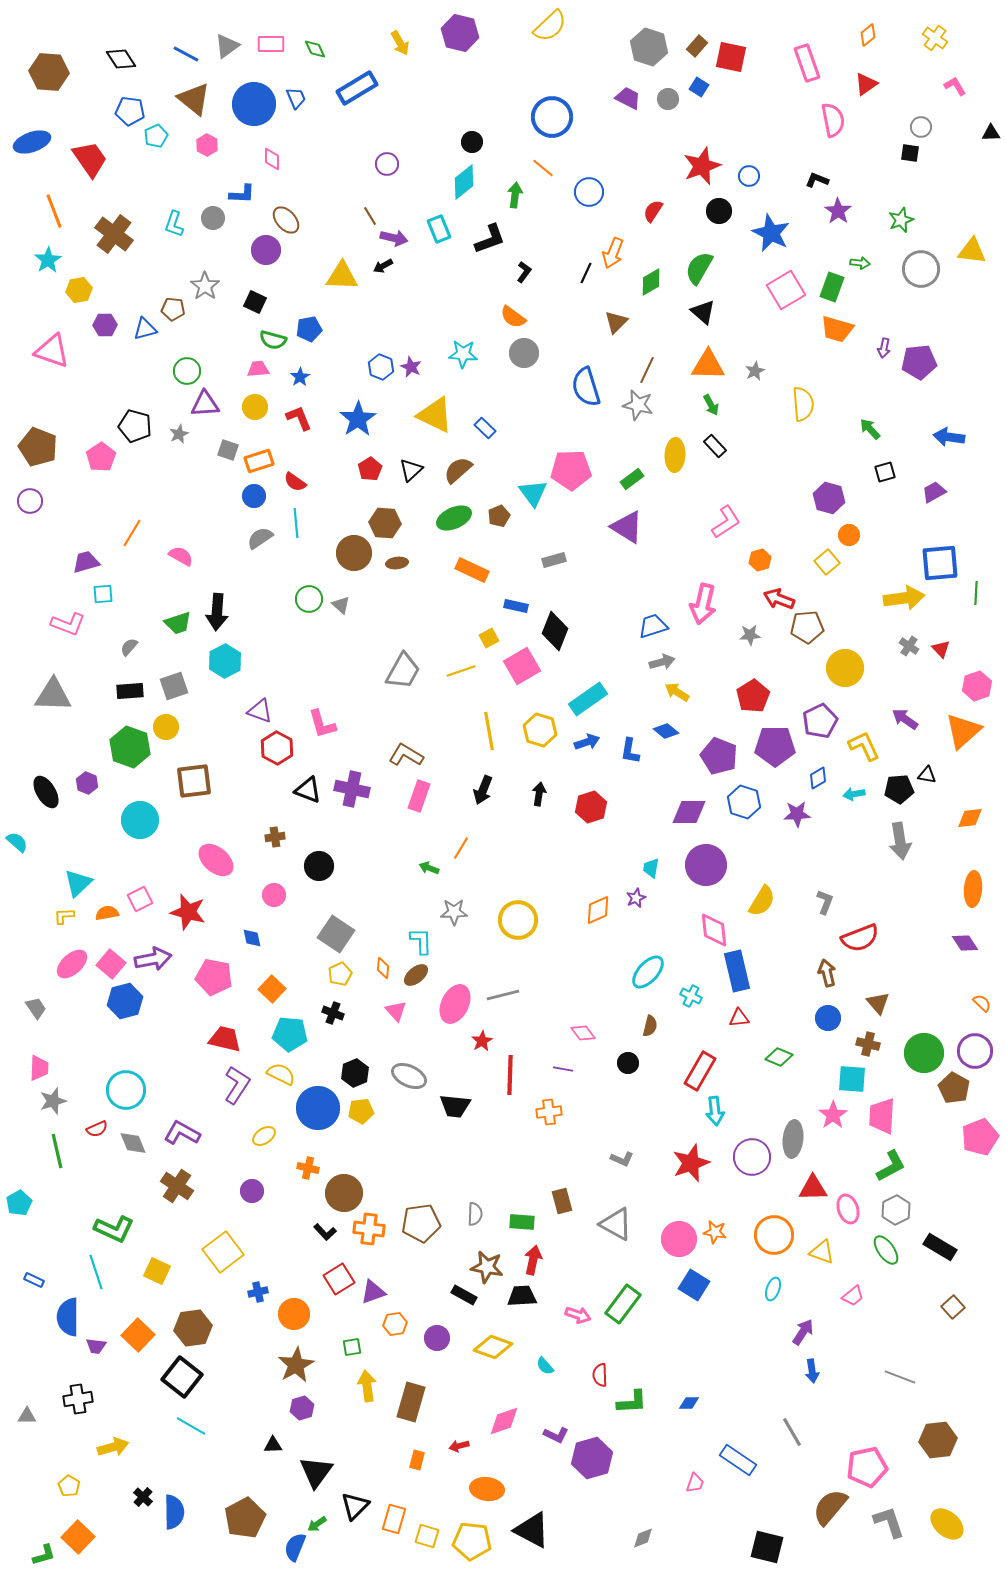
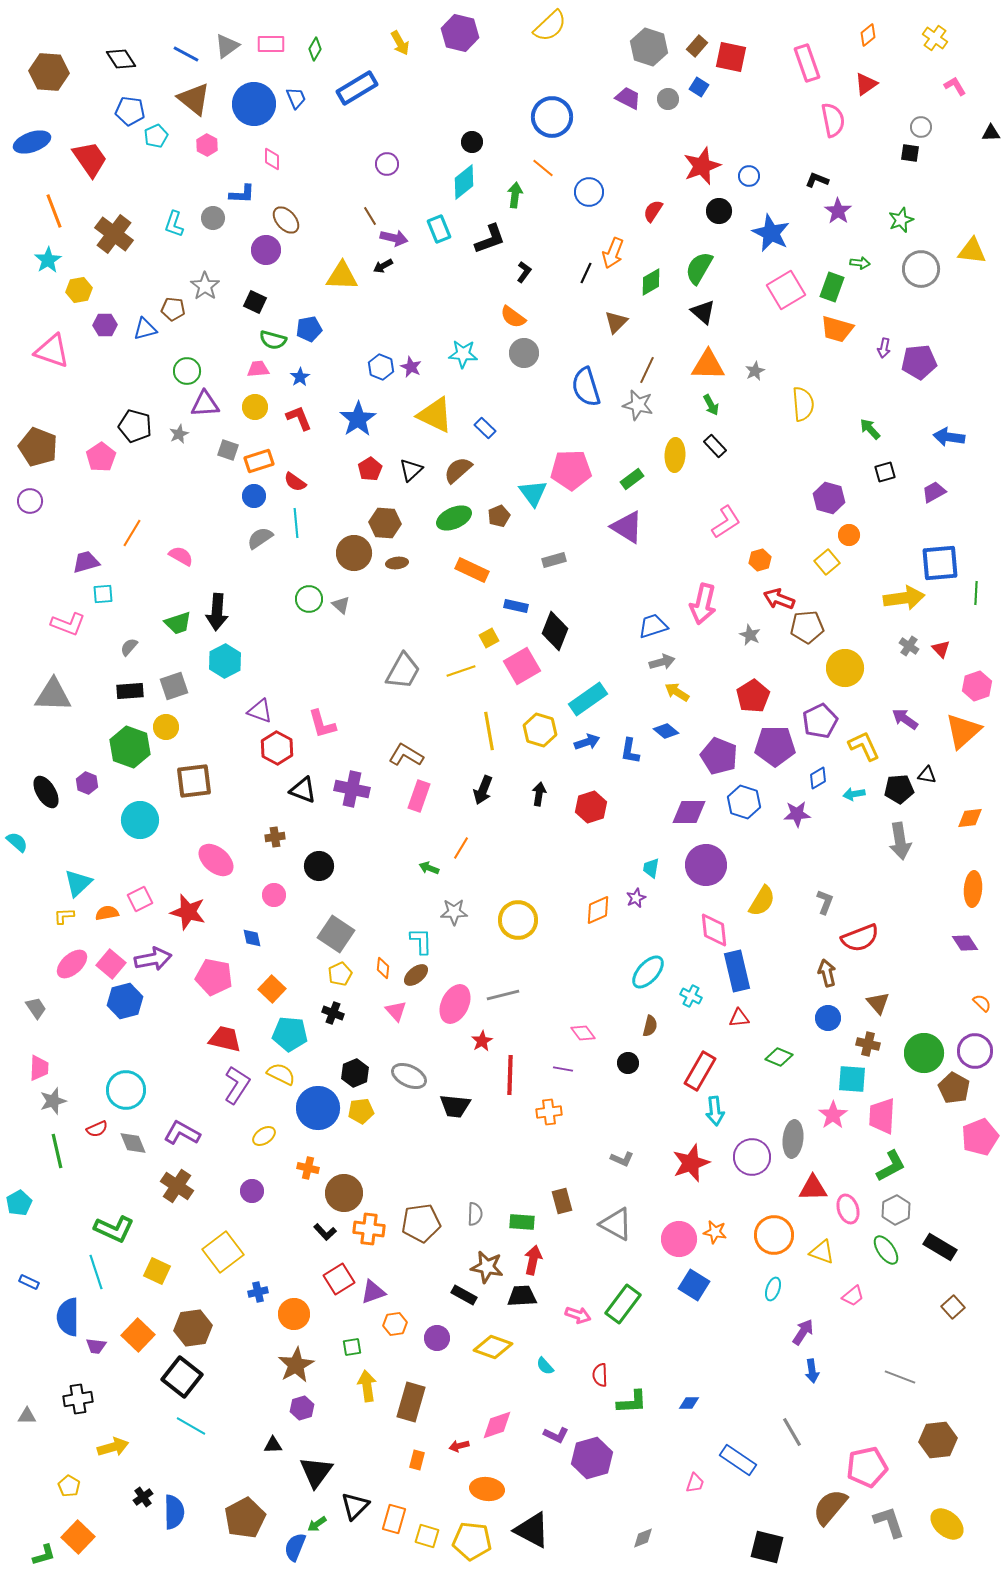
green diamond at (315, 49): rotated 55 degrees clockwise
gray star at (750, 635): rotated 30 degrees clockwise
black triangle at (308, 790): moved 5 px left
blue rectangle at (34, 1280): moved 5 px left, 2 px down
pink diamond at (504, 1421): moved 7 px left, 4 px down
black cross at (143, 1497): rotated 12 degrees clockwise
